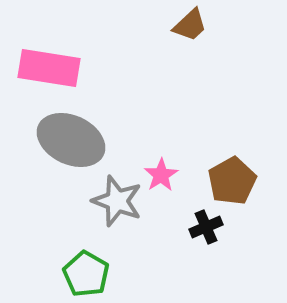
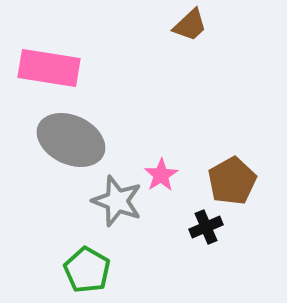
green pentagon: moved 1 px right, 4 px up
